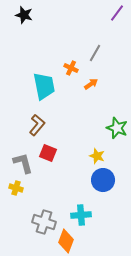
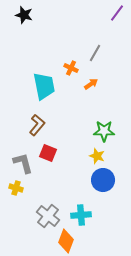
green star: moved 13 px left, 3 px down; rotated 20 degrees counterclockwise
gray cross: moved 4 px right, 6 px up; rotated 20 degrees clockwise
